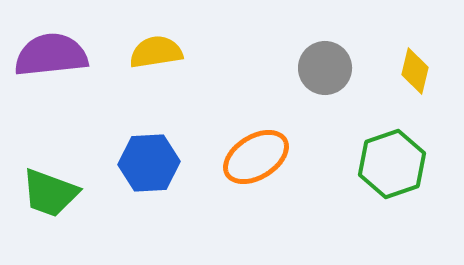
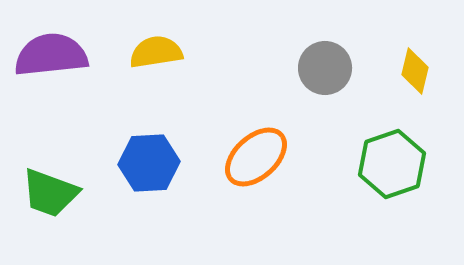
orange ellipse: rotated 10 degrees counterclockwise
